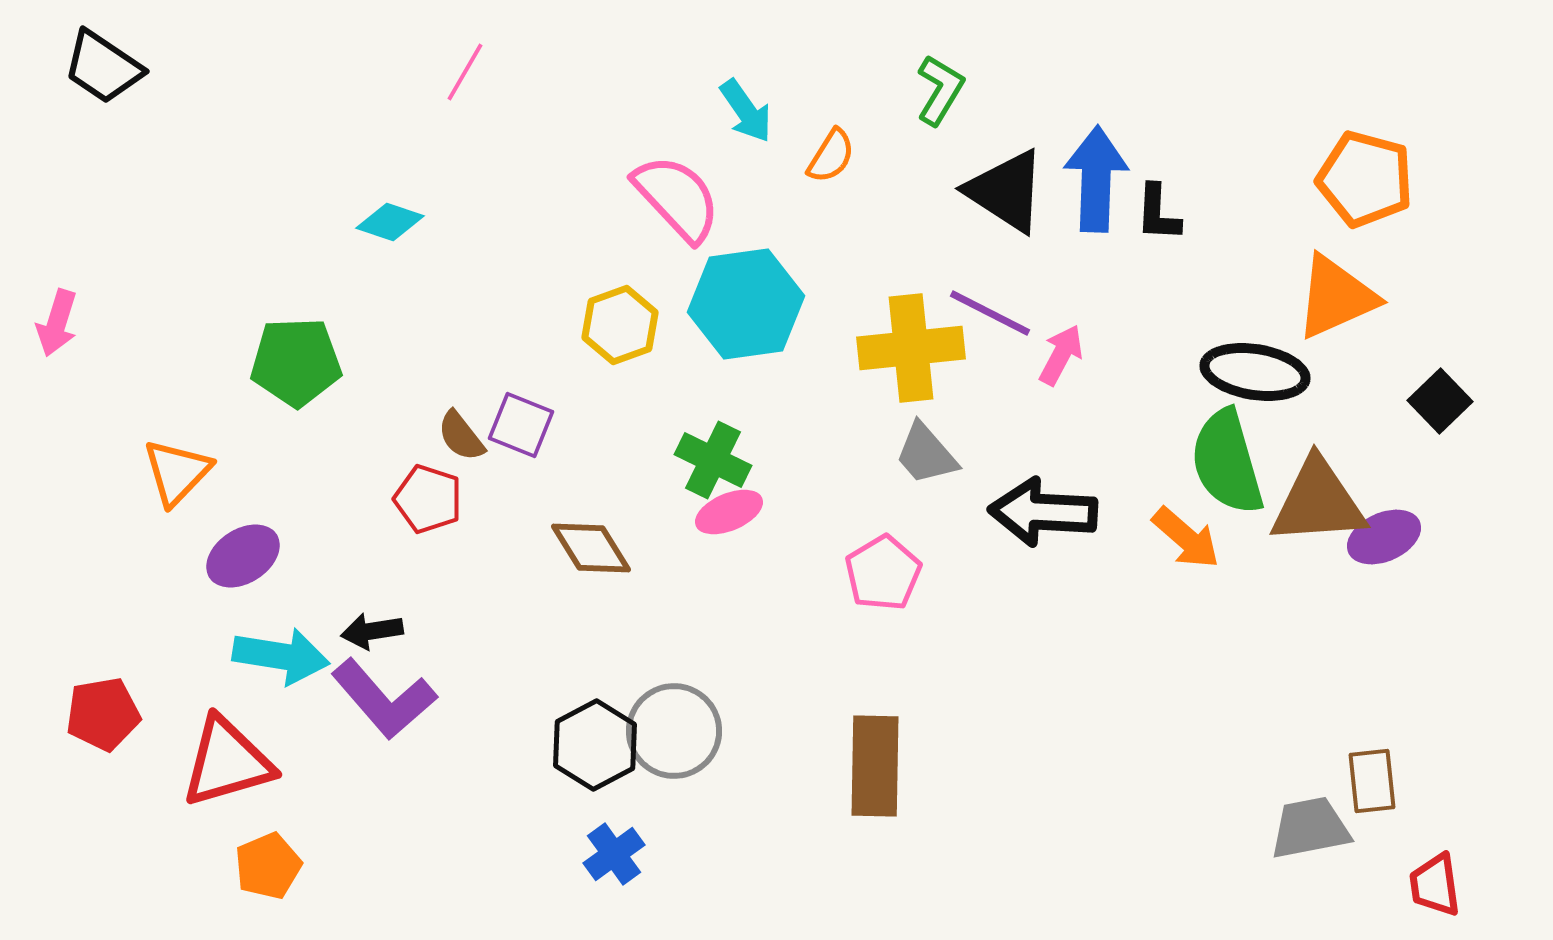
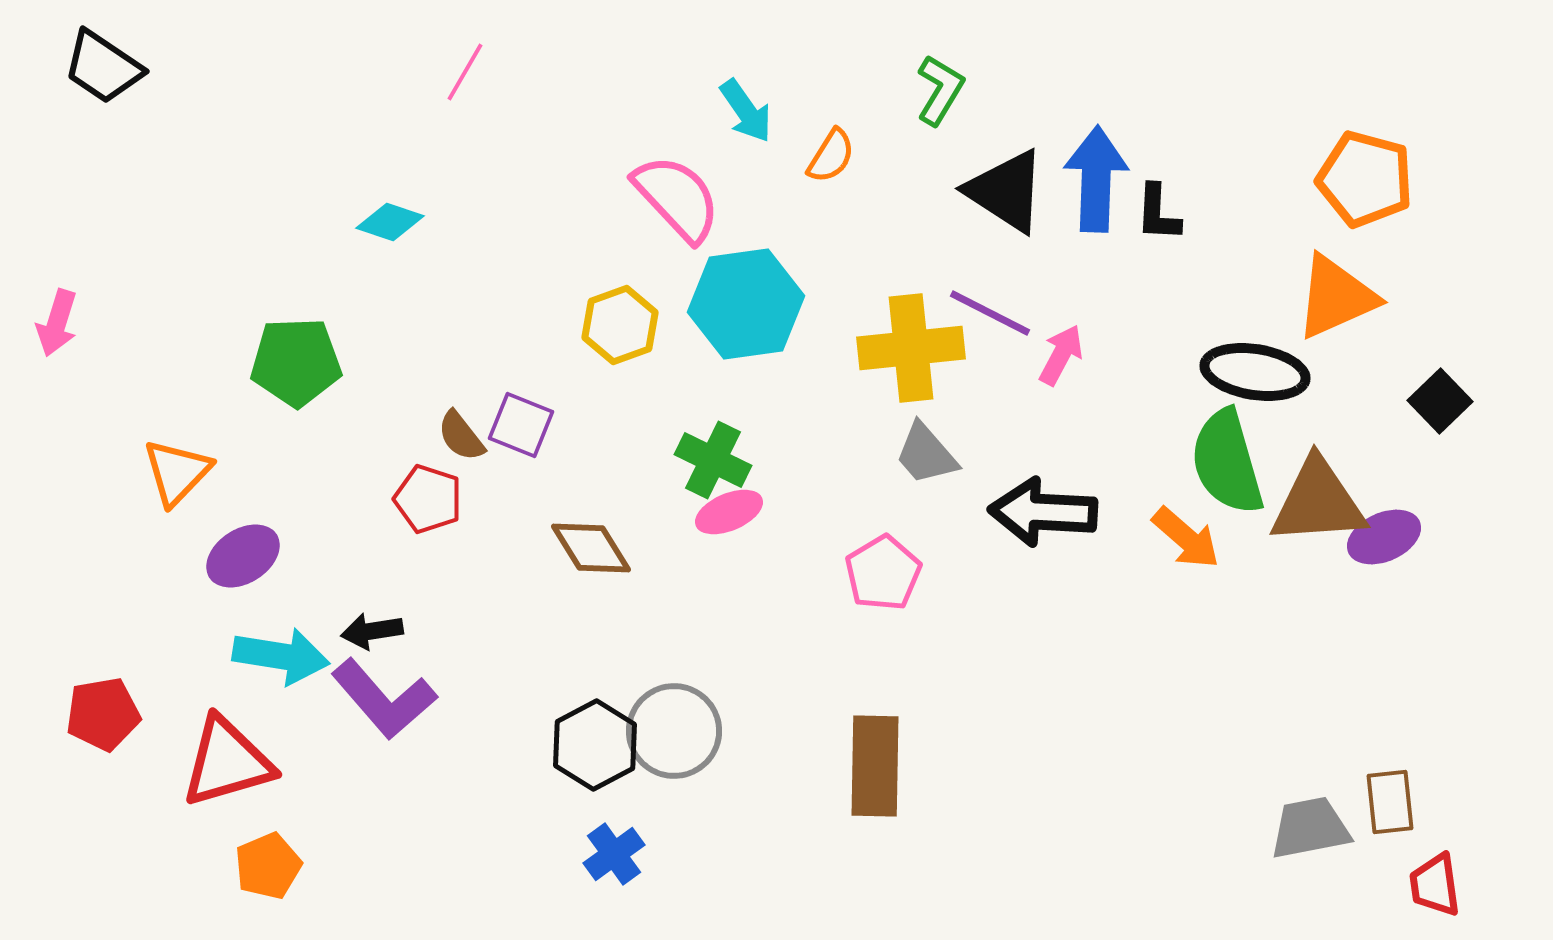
brown rectangle at (1372, 781): moved 18 px right, 21 px down
